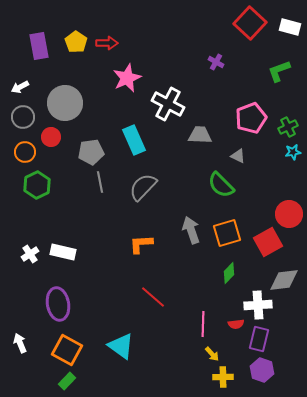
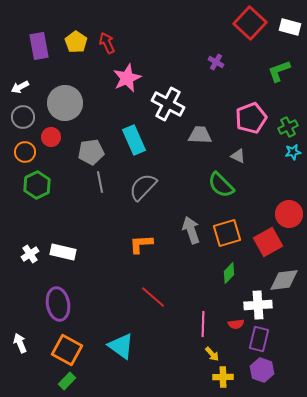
red arrow at (107, 43): rotated 115 degrees counterclockwise
